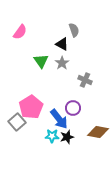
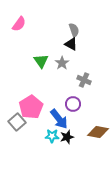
pink semicircle: moved 1 px left, 8 px up
black triangle: moved 9 px right
gray cross: moved 1 px left
purple circle: moved 4 px up
